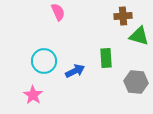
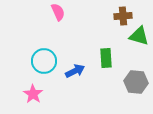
pink star: moved 1 px up
